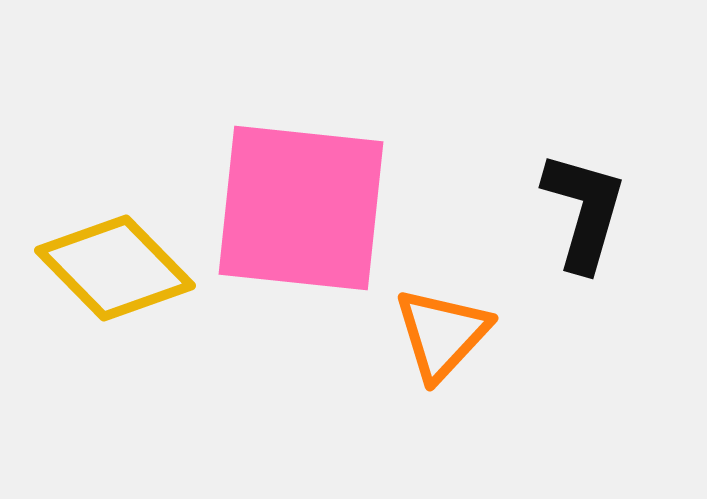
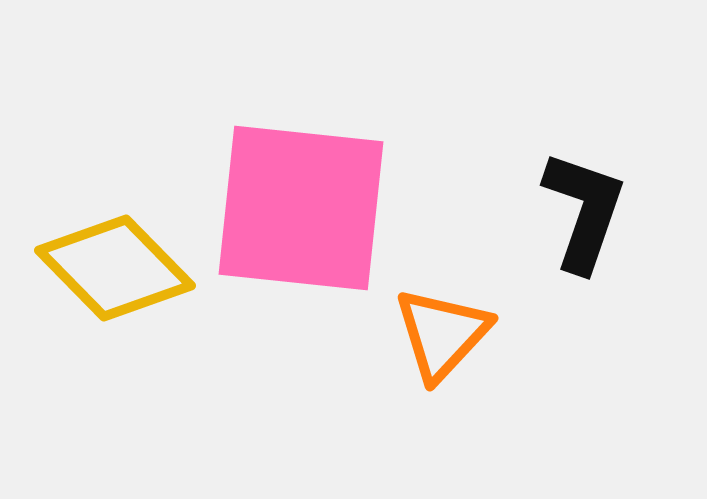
black L-shape: rotated 3 degrees clockwise
